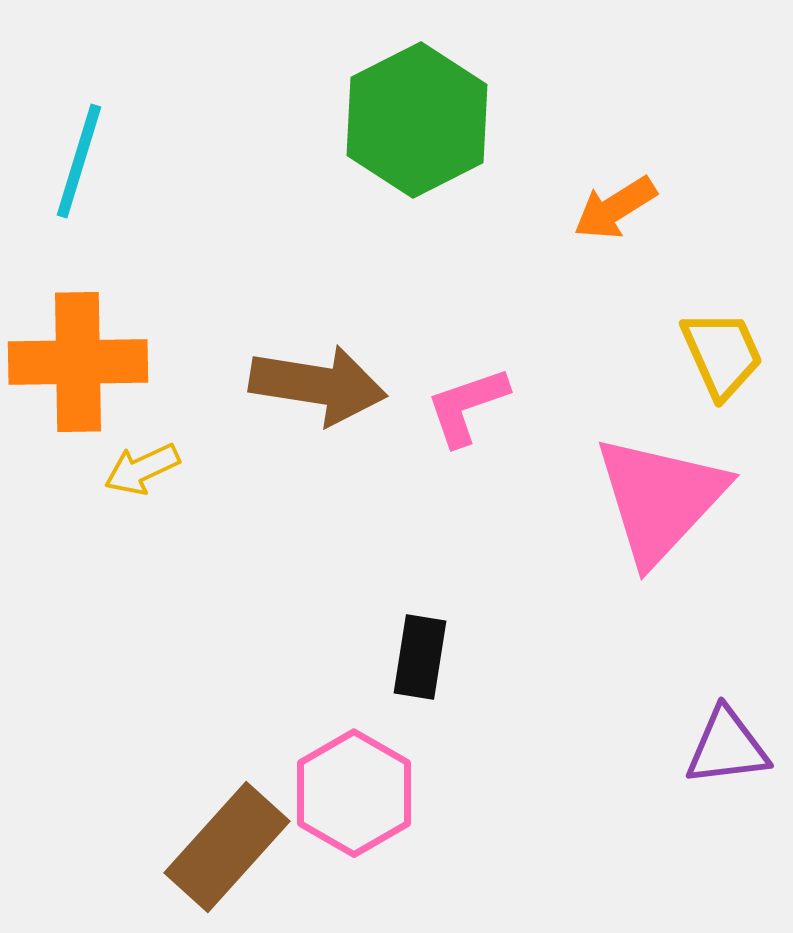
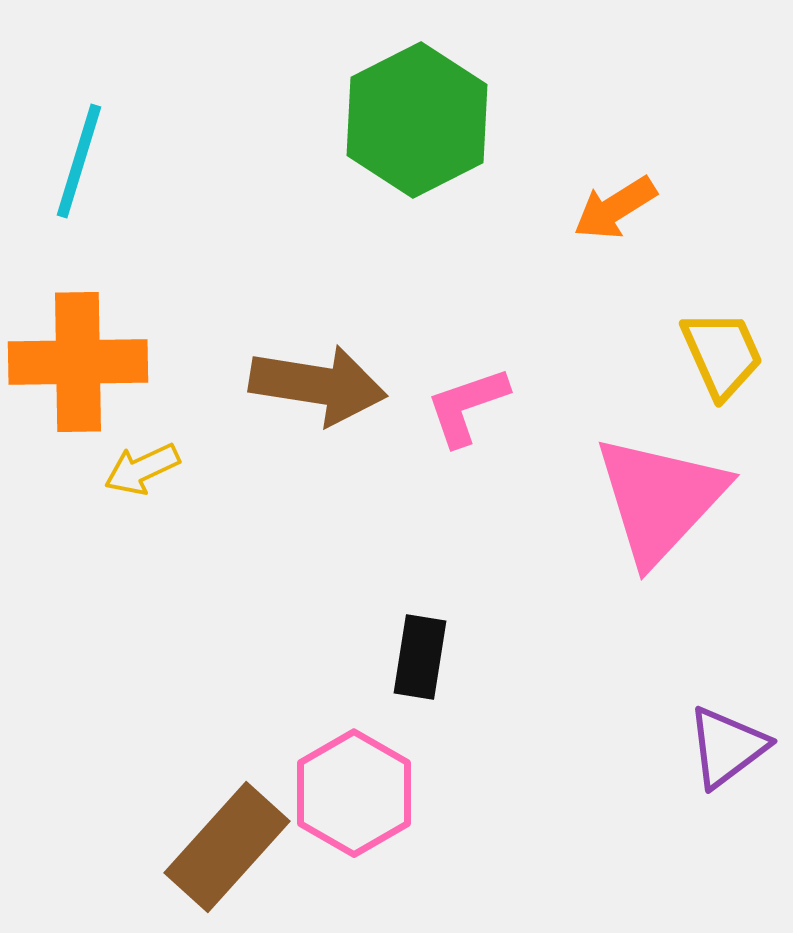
purple triangle: rotated 30 degrees counterclockwise
